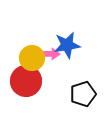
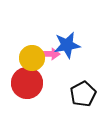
red circle: moved 1 px right, 2 px down
black pentagon: rotated 10 degrees counterclockwise
